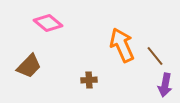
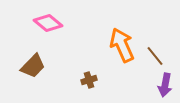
brown trapezoid: moved 4 px right
brown cross: rotated 14 degrees counterclockwise
